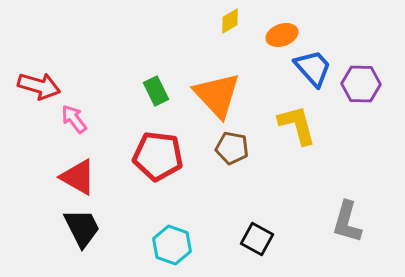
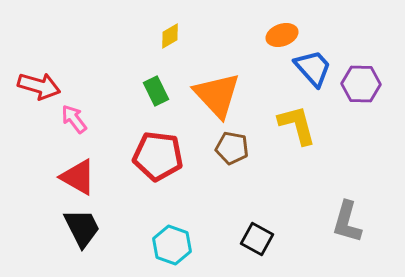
yellow diamond: moved 60 px left, 15 px down
